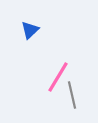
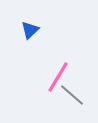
gray line: rotated 36 degrees counterclockwise
